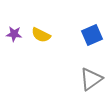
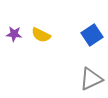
blue square: rotated 10 degrees counterclockwise
gray triangle: rotated 10 degrees clockwise
